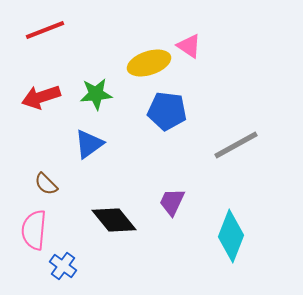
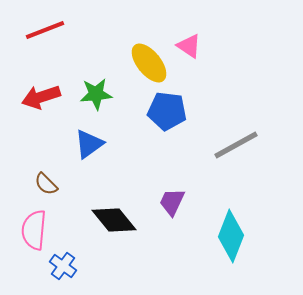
yellow ellipse: rotated 69 degrees clockwise
